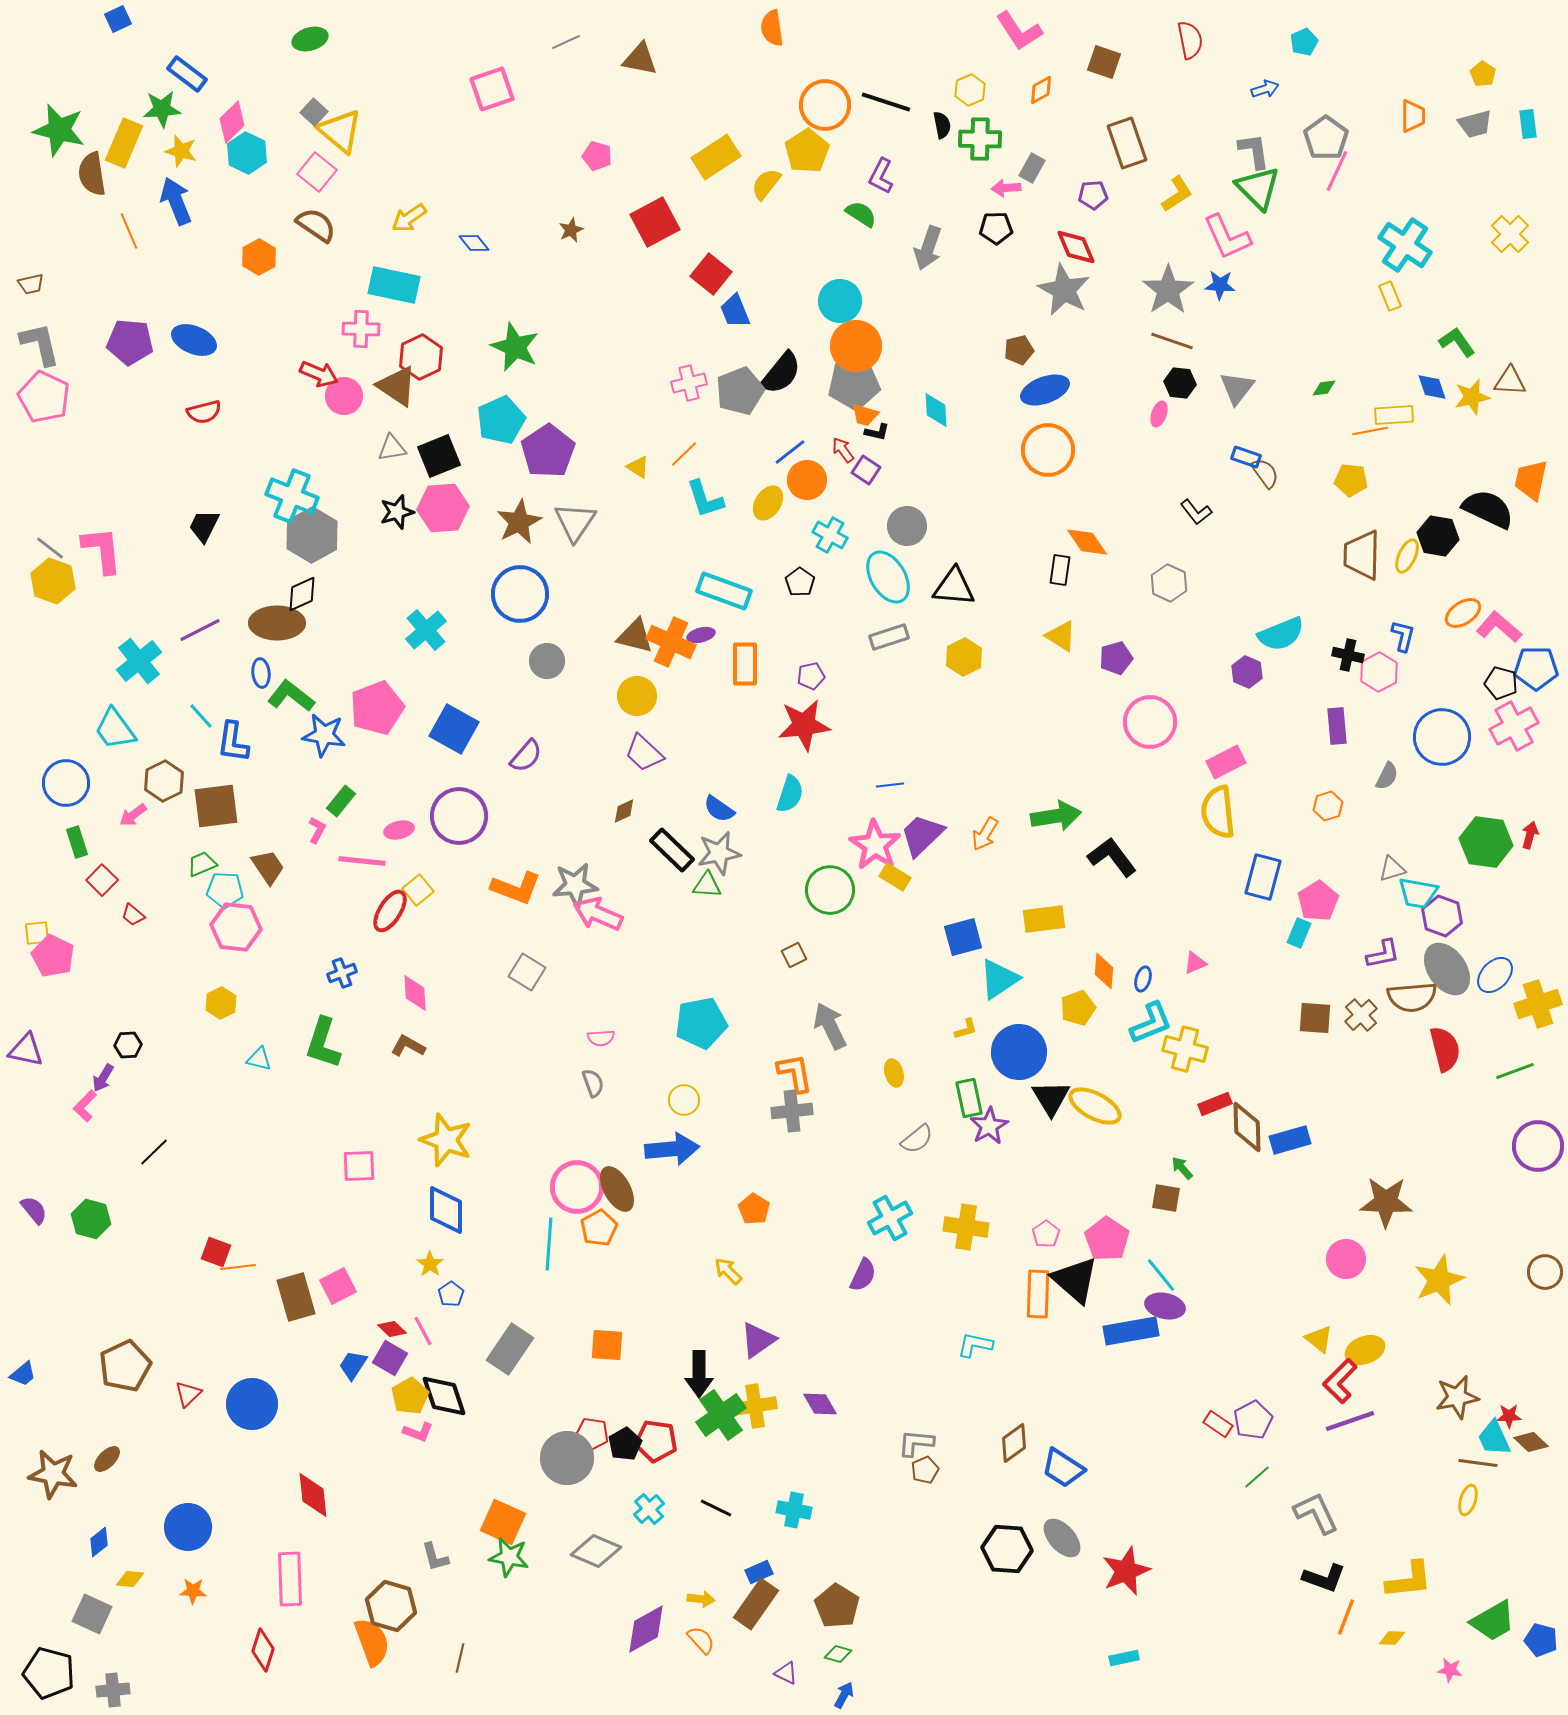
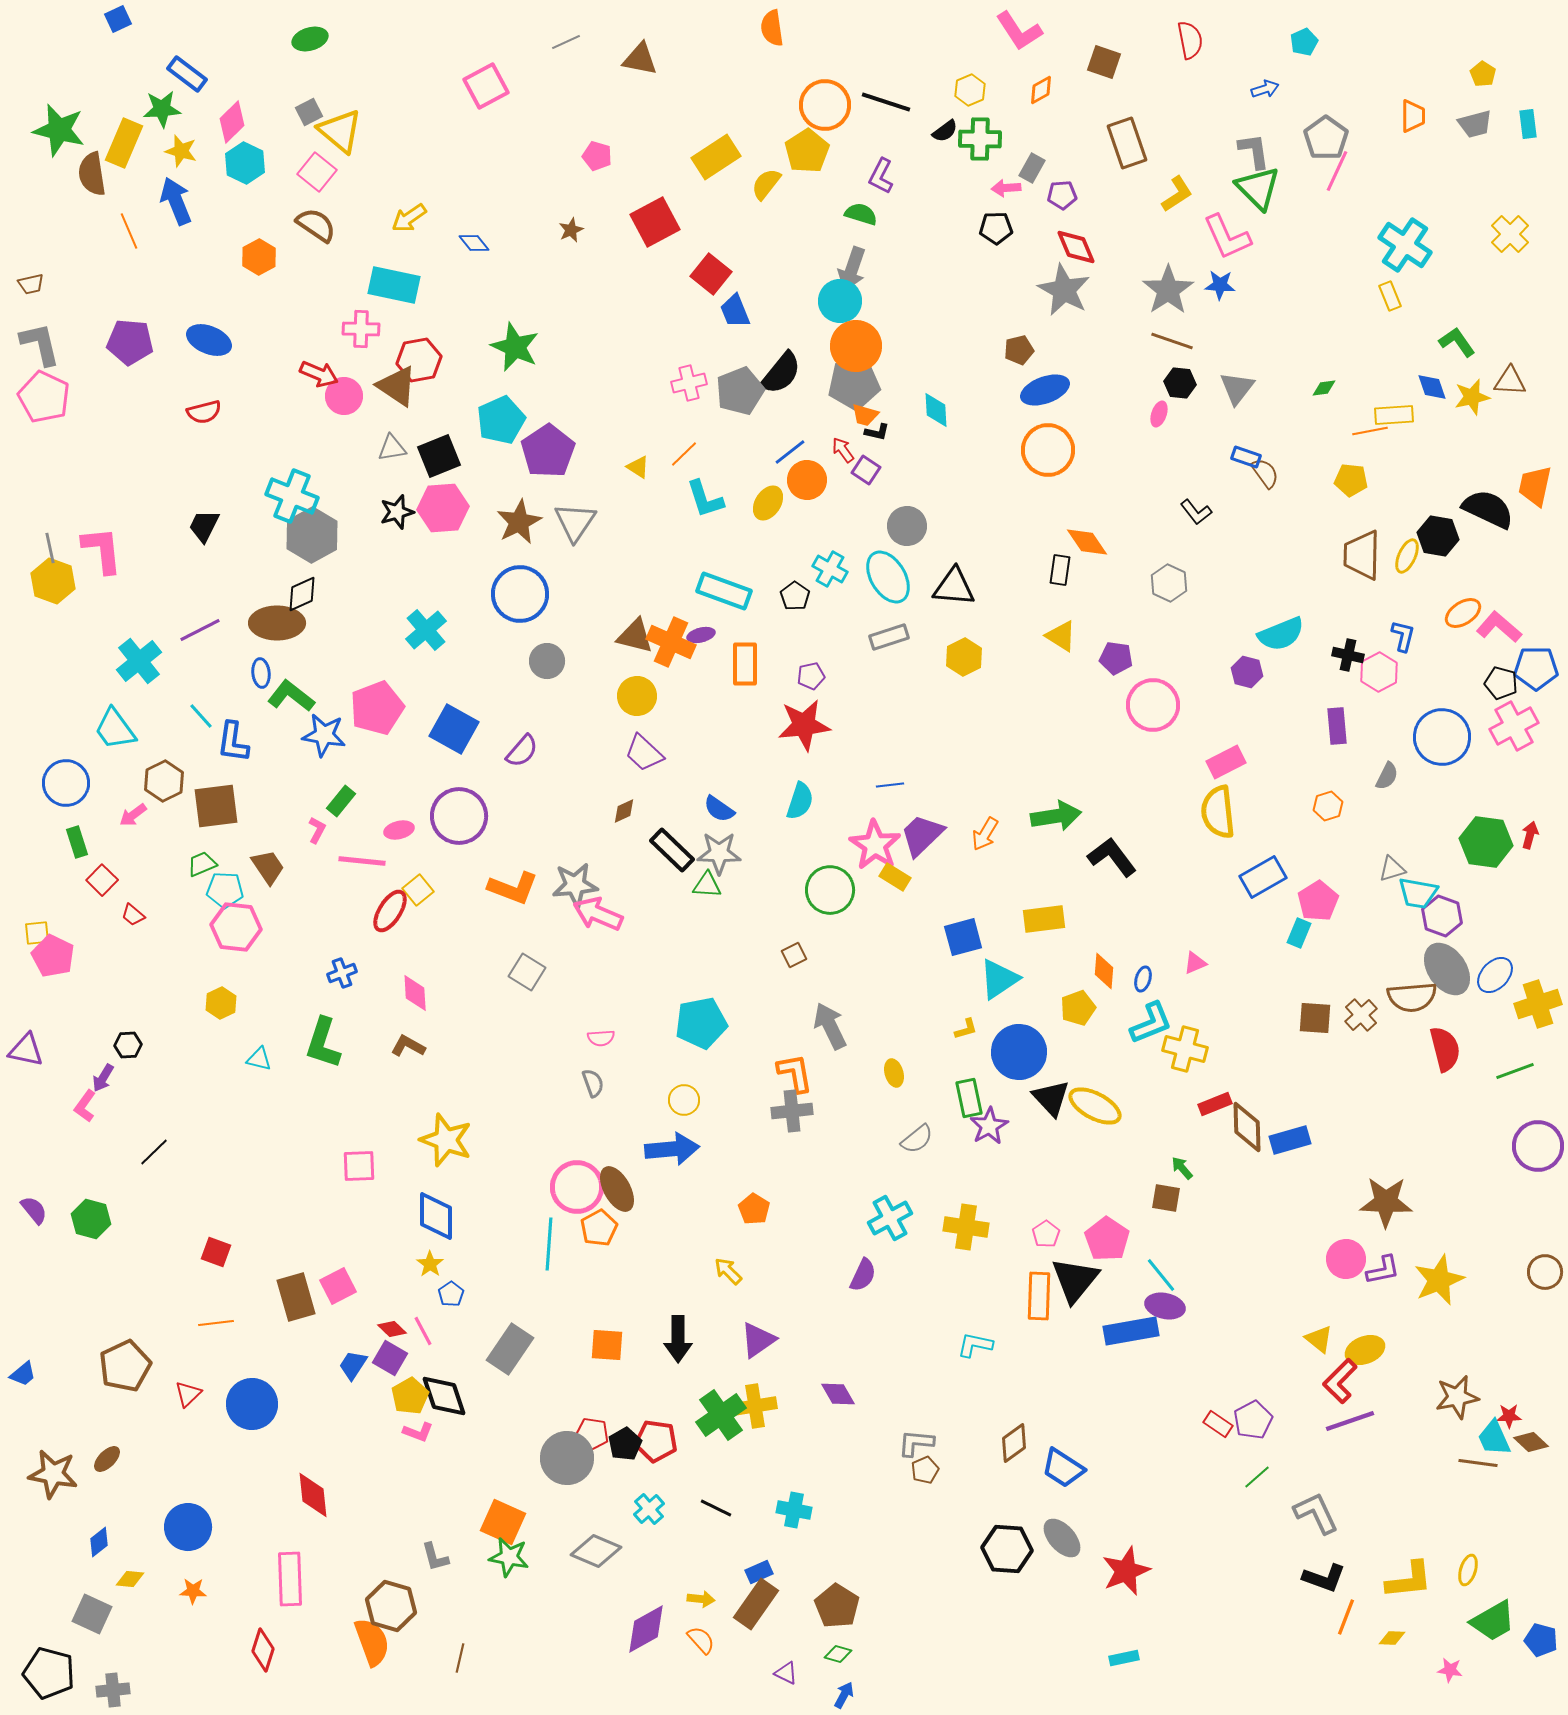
pink square at (492, 89): moved 6 px left, 3 px up; rotated 9 degrees counterclockwise
gray square at (314, 112): moved 5 px left; rotated 20 degrees clockwise
black semicircle at (942, 125): moved 3 px right, 6 px down; rotated 64 degrees clockwise
cyan hexagon at (247, 153): moved 2 px left, 10 px down
purple pentagon at (1093, 195): moved 31 px left
green semicircle at (861, 214): rotated 16 degrees counterclockwise
gray arrow at (928, 248): moved 76 px left, 21 px down
blue ellipse at (194, 340): moved 15 px right
red hexagon at (421, 357): moved 2 px left, 3 px down; rotated 15 degrees clockwise
orange trapezoid at (1531, 480): moved 4 px right, 6 px down
cyan cross at (830, 535): moved 34 px down
gray line at (50, 548): rotated 40 degrees clockwise
black pentagon at (800, 582): moved 5 px left, 14 px down
purple pentagon at (1116, 658): rotated 24 degrees clockwise
purple hexagon at (1247, 672): rotated 8 degrees counterclockwise
pink circle at (1150, 722): moved 3 px right, 17 px up
purple semicircle at (526, 756): moved 4 px left, 5 px up
cyan semicircle at (790, 794): moved 10 px right, 7 px down
gray star at (719, 853): rotated 12 degrees clockwise
blue rectangle at (1263, 877): rotated 45 degrees clockwise
orange L-shape at (516, 888): moved 3 px left
purple L-shape at (1383, 954): moved 316 px down
black triangle at (1051, 1098): rotated 12 degrees counterclockwise
pink L-shape at (85, 1106): rotated 8 degrees counterclockwise
blue diamond at (446, 1210): moved 10 px left, 6 px down
orange line at (238, 1267): moved 22 px left, 56 px down
black triangle at (1075, 1280): rotated 28 degrees clockwise
orange rectangle at (1038, 1294): moved 1 px right, 2 px down
black arrow at (699, 1374): moved 21 px left, 35 px up
purple diamond at (820, 1404): moved 18 px right, 10 px up
yellow ellipse at (1468, 1500): moved 70 px down
